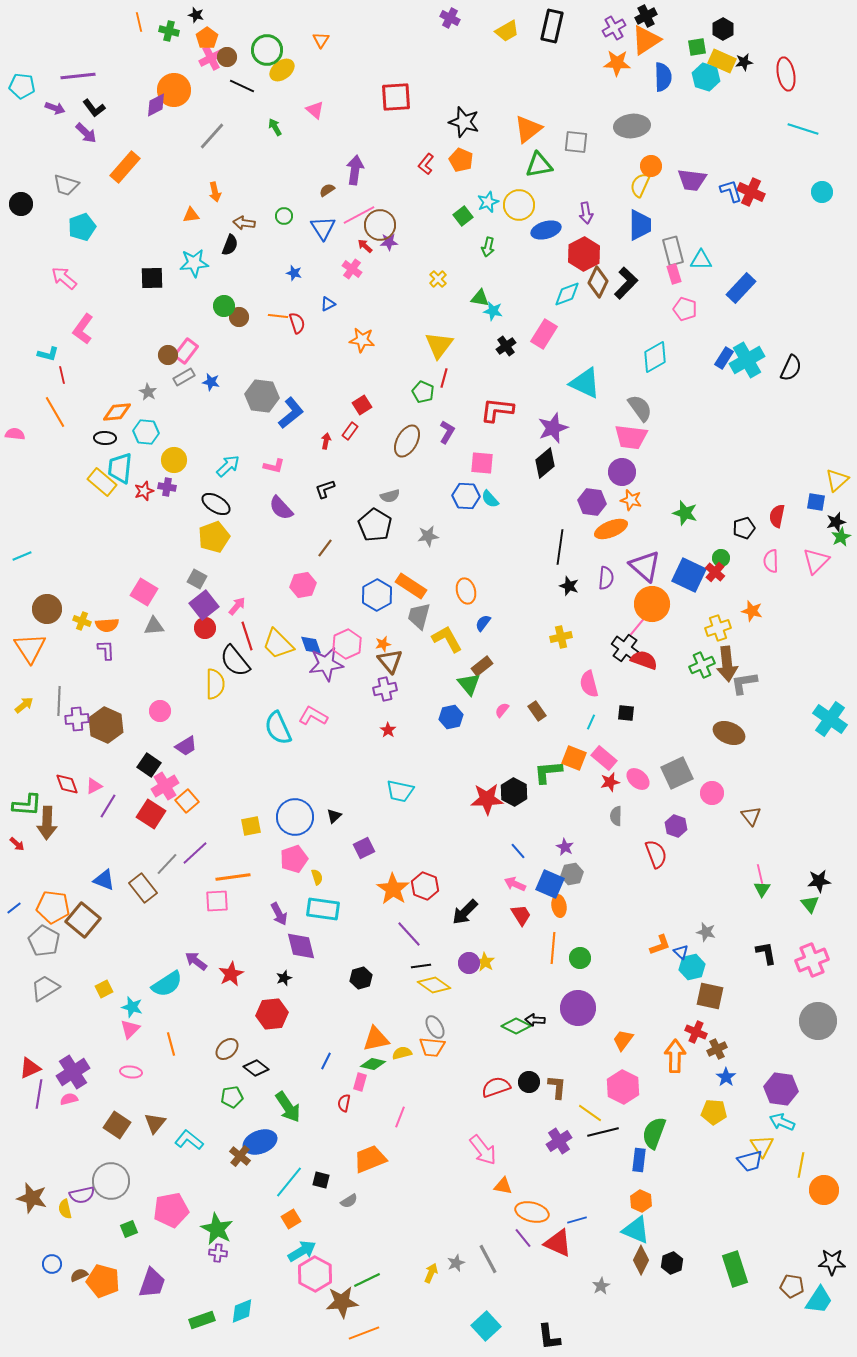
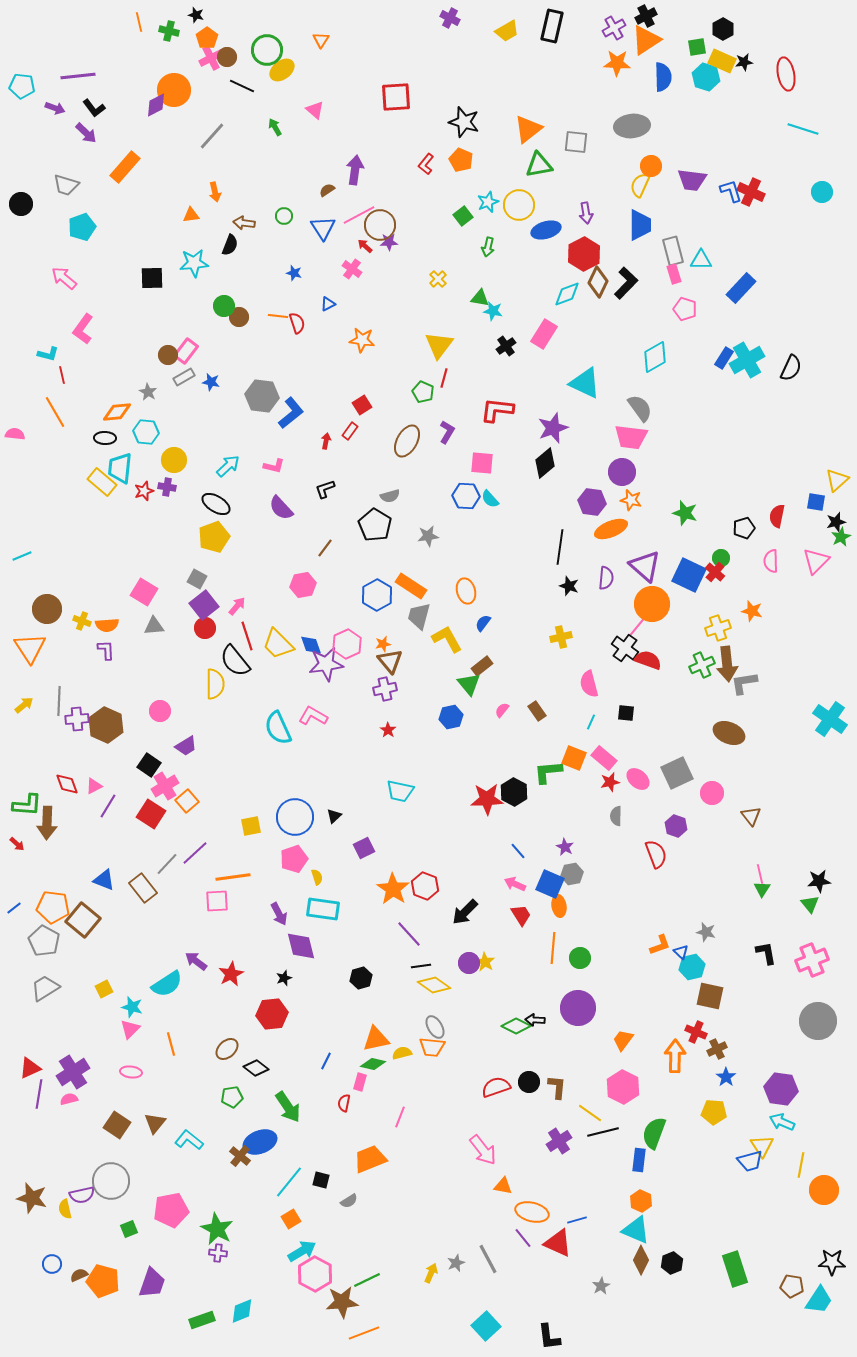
red semicircle at (644, 660): moved 4 px right
